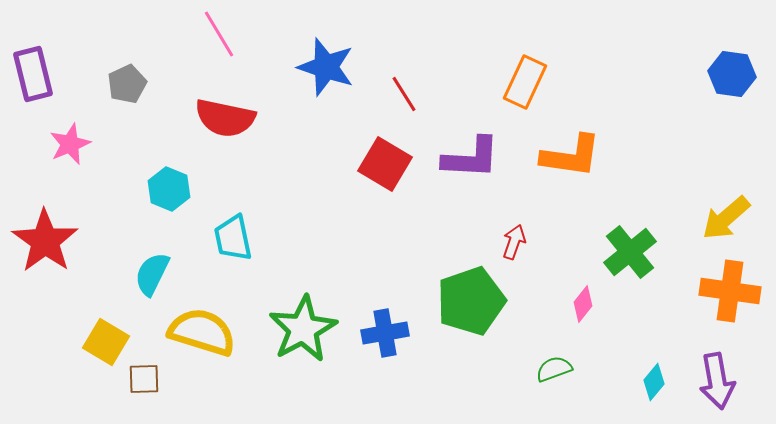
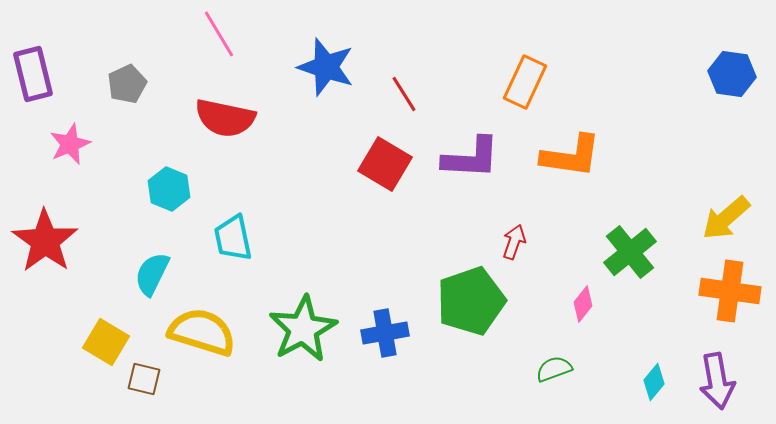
brown square: rotated 16 degrees clockwise
